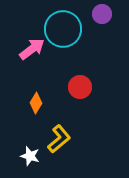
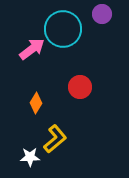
yellow L-shape: moved 4 px left
white star: moved 1 px down; rotated 18 degrees counterclockwise
